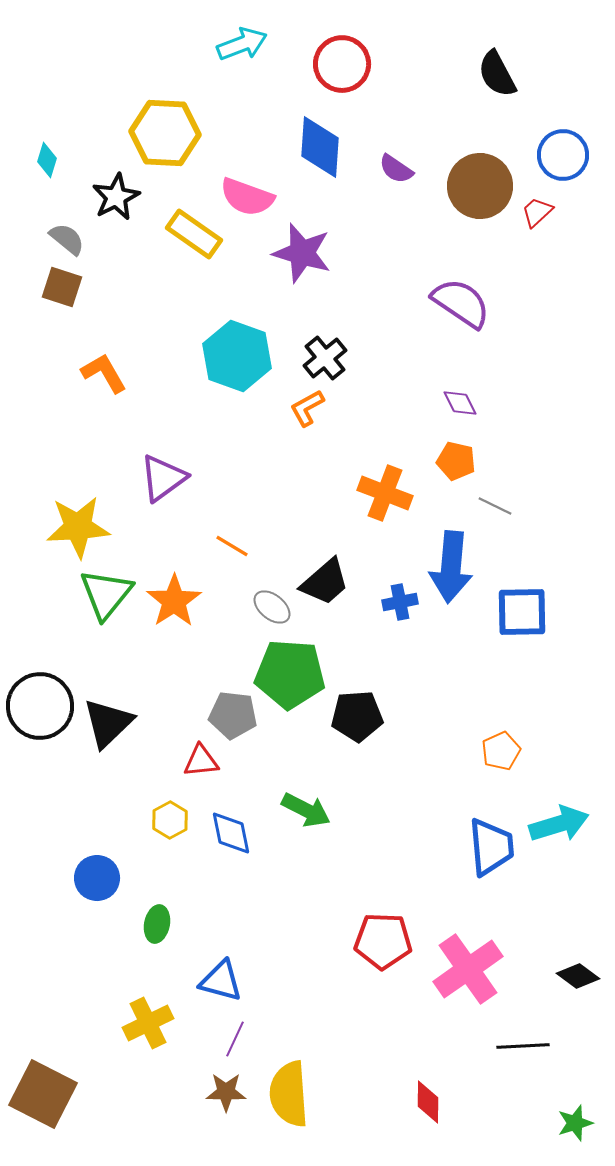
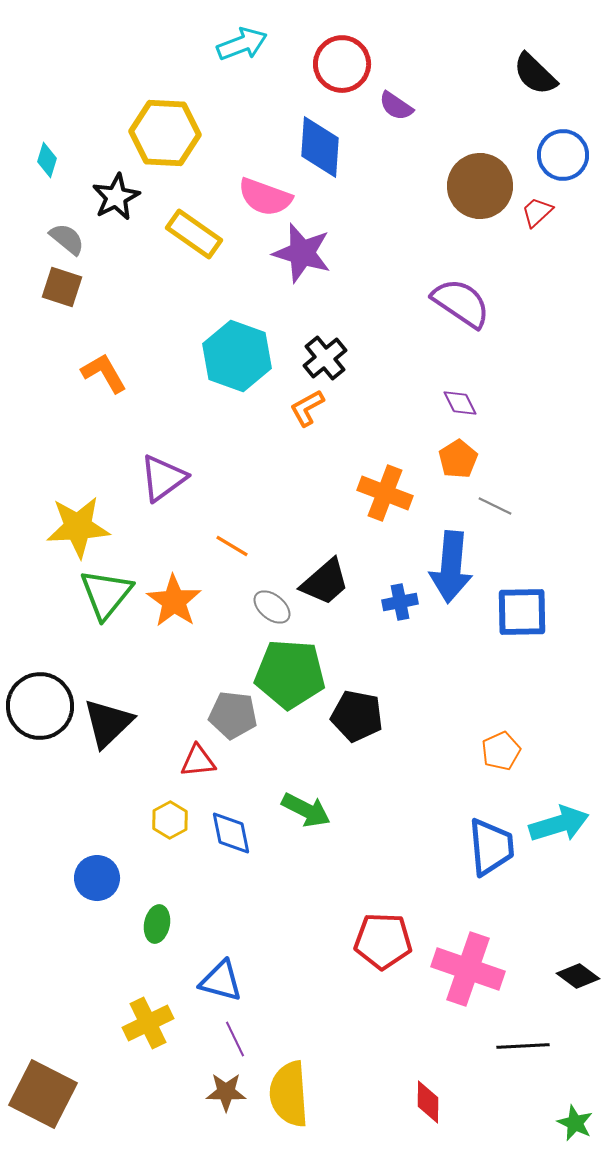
black semicircle at (497, 74): moved 38 px right; rotated 18 degrees counterclockwise
purple semicircle at (396, 169): moved 63 px up
pink semicircle at (247, 197): moved 18 px right
orange pentagon at (456, 461): moved 2 px right, 2 px up; rotated 27 degrees clockwise
orange star at (174, 601): rotated 4 degrees counterclockwise
black pentagon at (357, 716): rotated 15 degrees clockwise
red triangle at (201, 761): moved 3 px left
pink cross at (468, 969): rotated 36 degrees counterclockwise
purple line at (235, 1039): rotated 51 degrees counterclockwise
green star at (575, 1123): rotated 30 degrees counterclockwise
